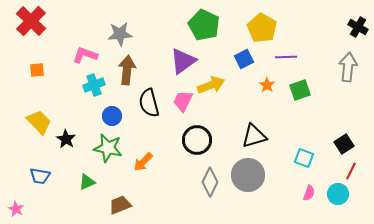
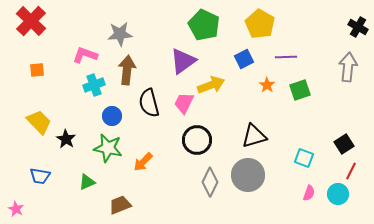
yellow pentagon: moved 2 px left, 4 px up
pink trapezoid: moved 1 px right, 2 px down
